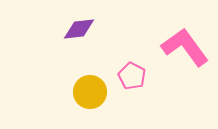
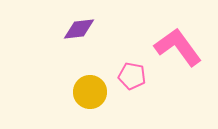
pink L-shape: moved 7 px left
pink pentagon: rotated 16 degrees counterclockwise
